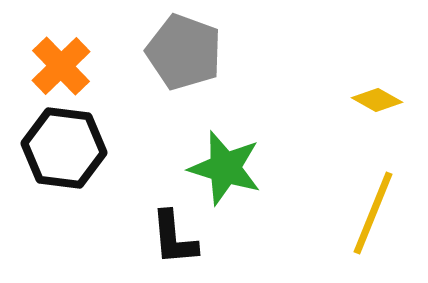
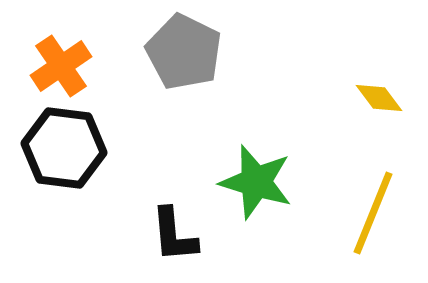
gray pentagon: rotated 6 degrees clockwise
orange cross: rotated 10 degrees clockwise
yellow diamond: moved 2 px right, 2 px up; rotated 24 degrees clockwise
green star: moved 31 px right, 14 px down
black L-shape: moved 3 px up
